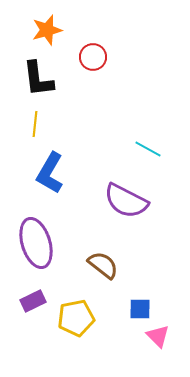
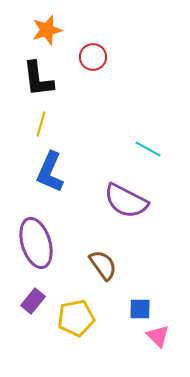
yellow line: moved 6 px right; rotated 10 degrees clockwise
blue L-shape: moved 1 px up; rotated 6 degrees counterclockwise
brown semicircle: rotated 16 degrees clockwise
purple rectangle: rotated 25 degrees counterclockwise
